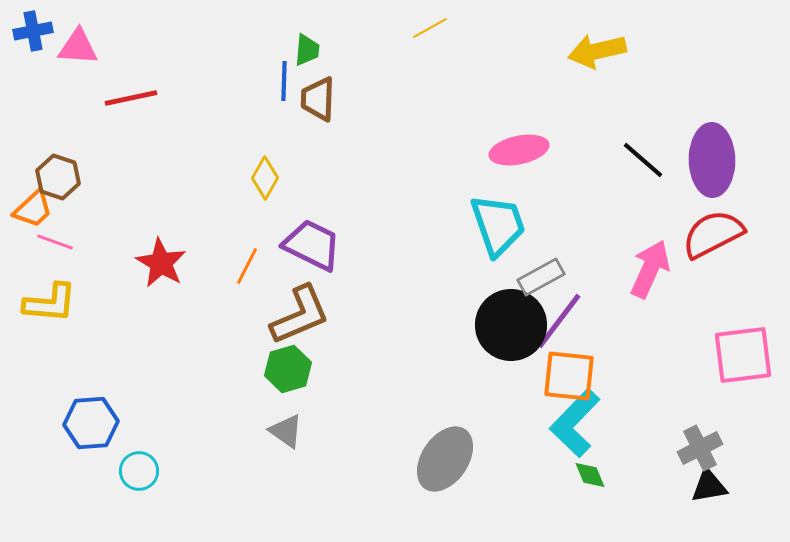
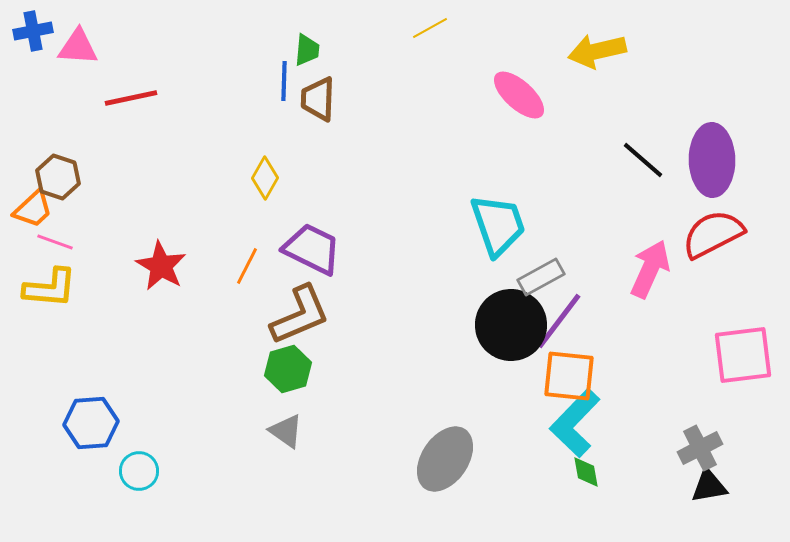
pink ellipse: moved 55 px up; rotated 54 degrees clockwise
purple trapezoid: moved 4 px down
red star: moved 3 px down
yellow L-shape: moved 15 px up
green diamond: moved 4 px left, 3 px up; rotated 12 degrees clockwise
